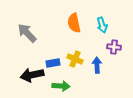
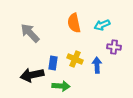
cyan arrow: rotated 84 degrees clockwise
gray arrow: moved 3 px right
blue rectangle: rotated 72 degrees counterclockwise
